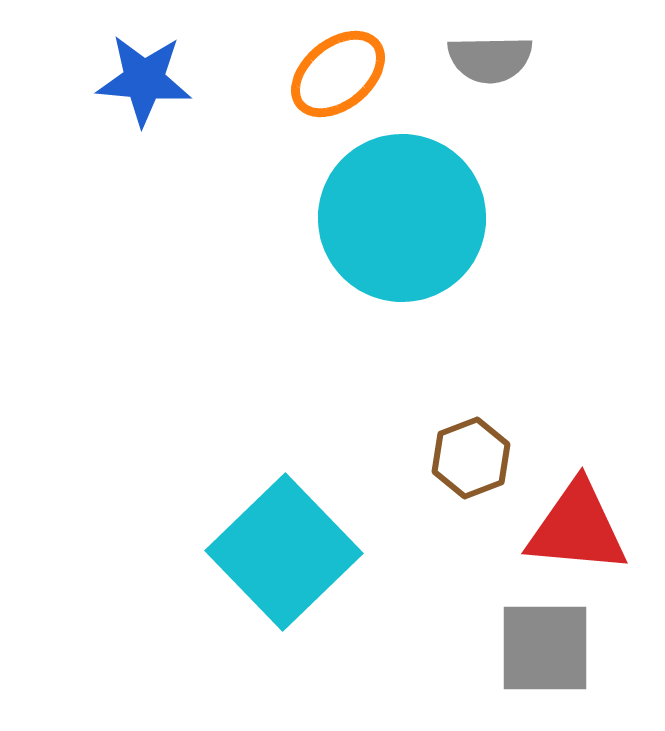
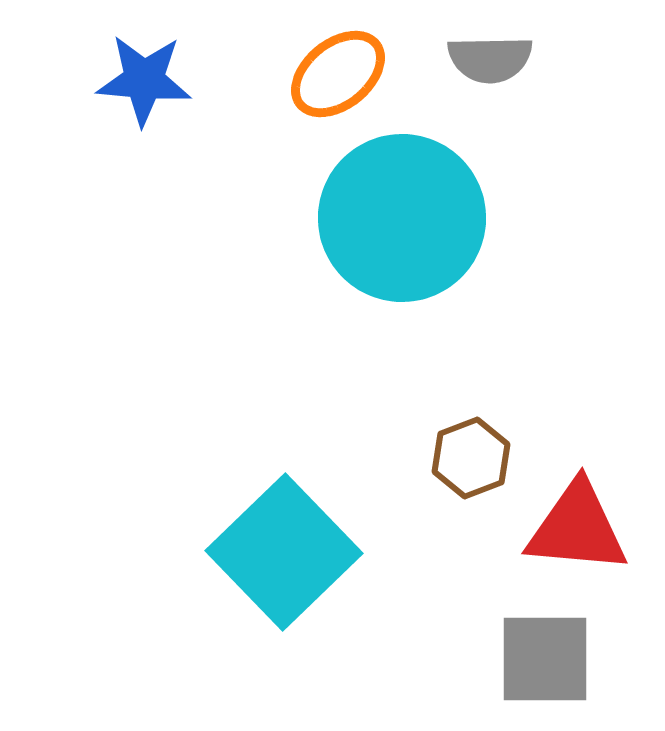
gray square: moved 11 px down
